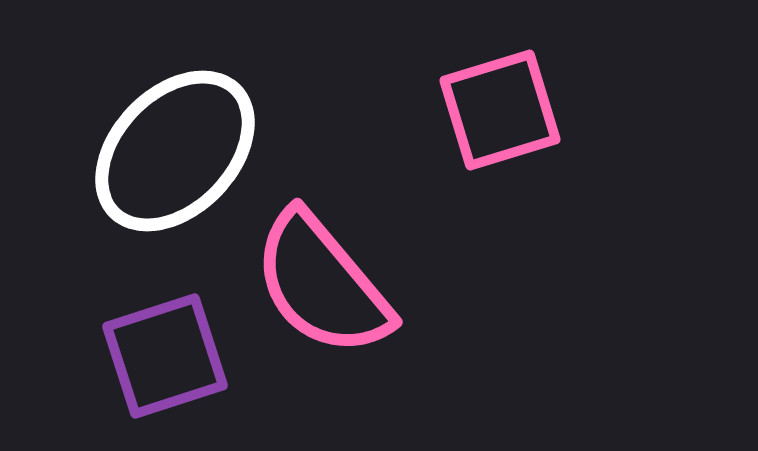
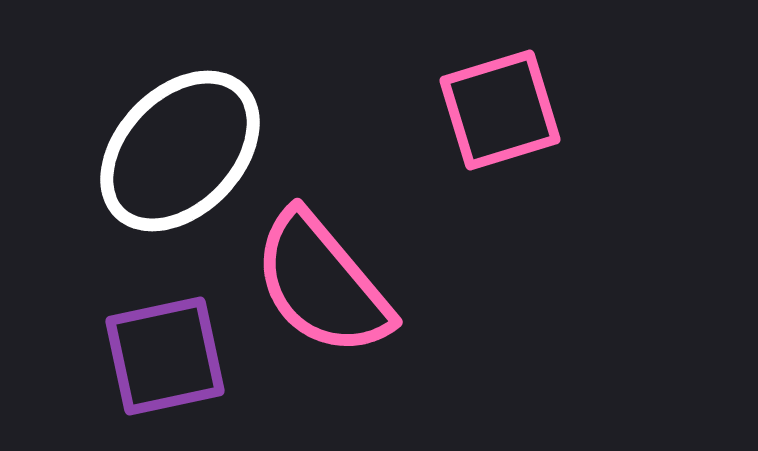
white ellipse: moved 5 px right
purple square: rotated 6 degrees clockwise
